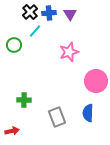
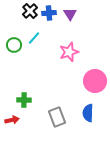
black cross: moved 1 px up
cyan line: moved 1 px left, 7 px down
pink circle: moved 1 px left
red arrow: moved 11 px up
